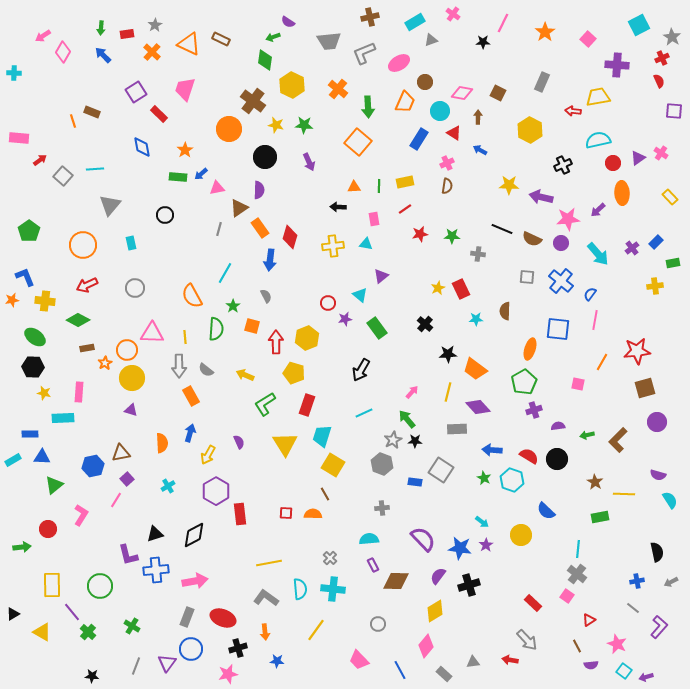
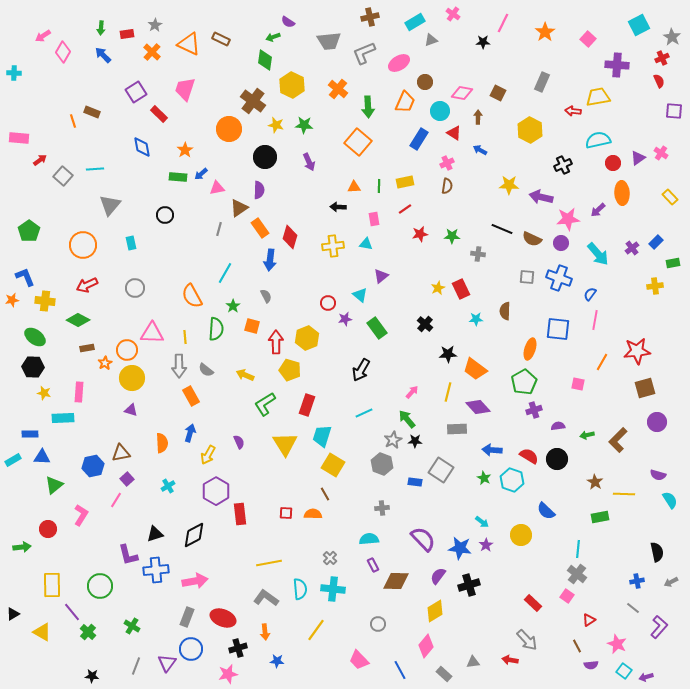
blue cross at (561, 281): moved 2 px left, 3 px up; rotated 20 degrees counterclockwise
yellow pentagon at (294, 373): moved 4 px left, 3 px up
